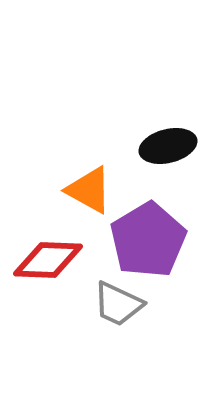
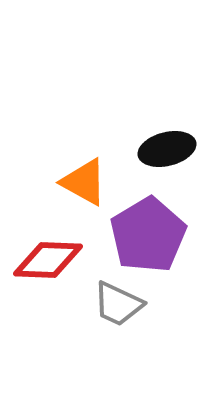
black ellipse: moved 1 px left, 3 px down
orange triangle: moved 5 px left, 8 px up
purple pentagon: moved 5 px up
